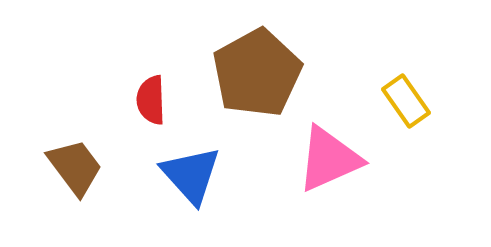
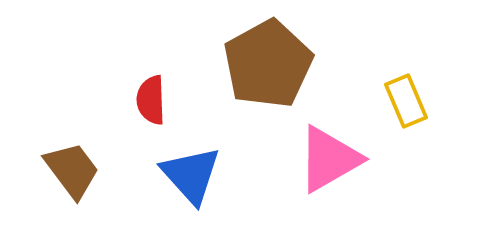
brown pentagon: moved 11 px right, 9 px up
yellow rectangle: rotated 12 degrees clockwise
pink triangle: rotated 6 degrees counterclockwise
brown trapezoid: moved 3 px left, 3 px down
